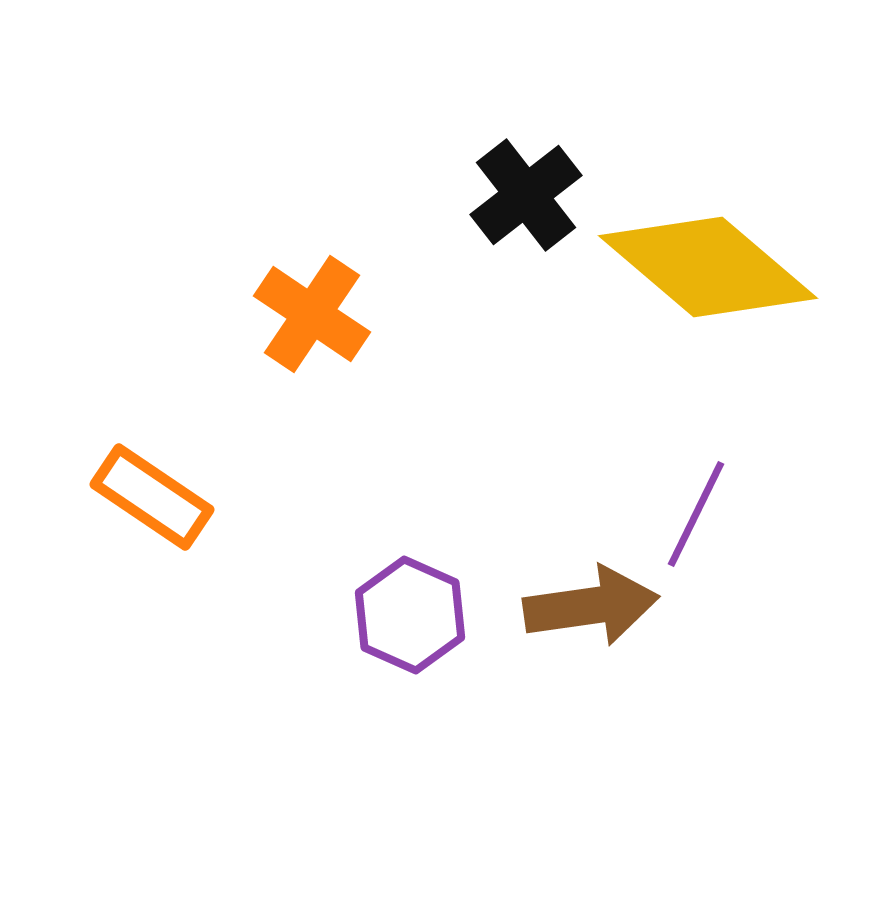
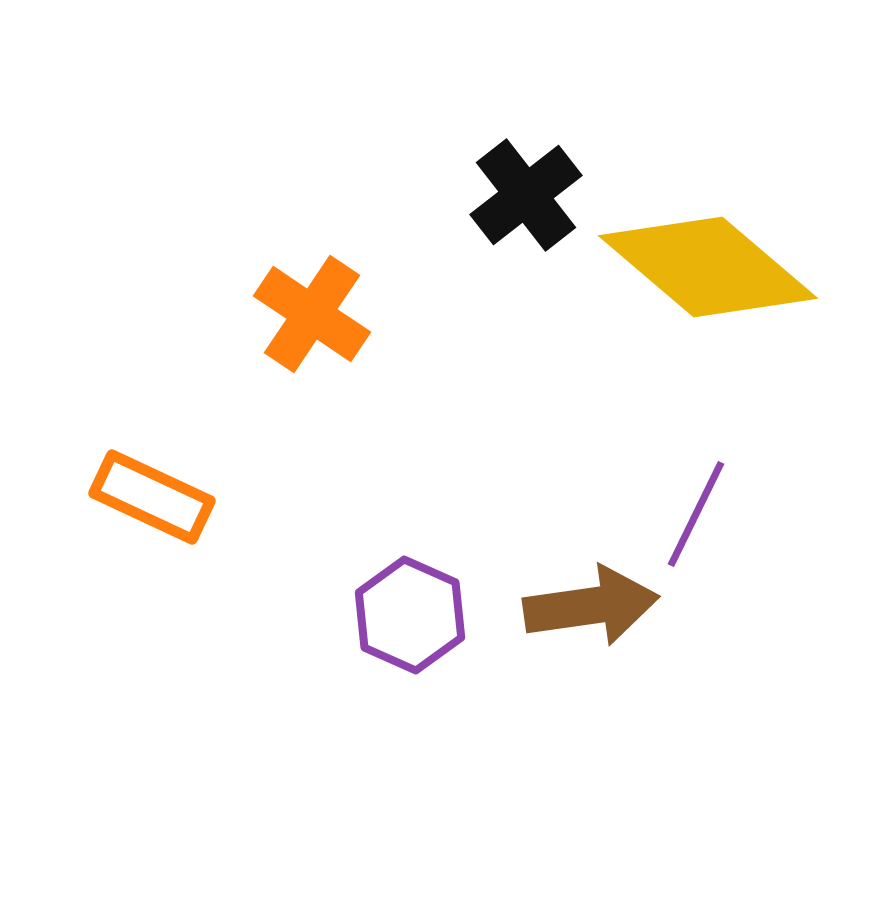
orange rectangle: rotated 9 degrees counterclockwise
